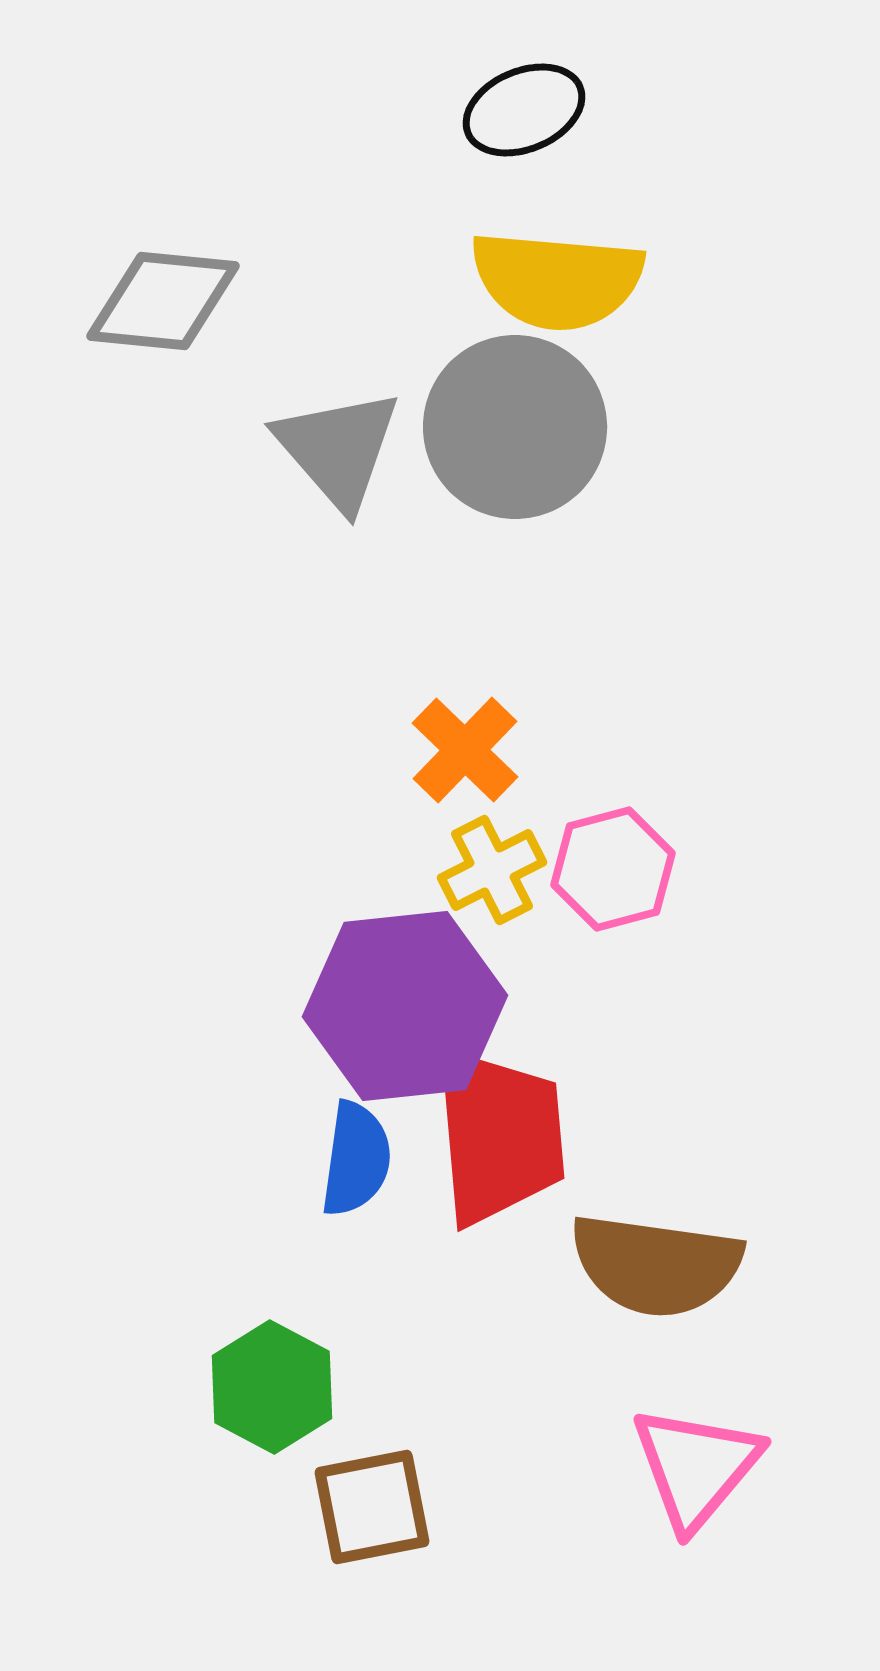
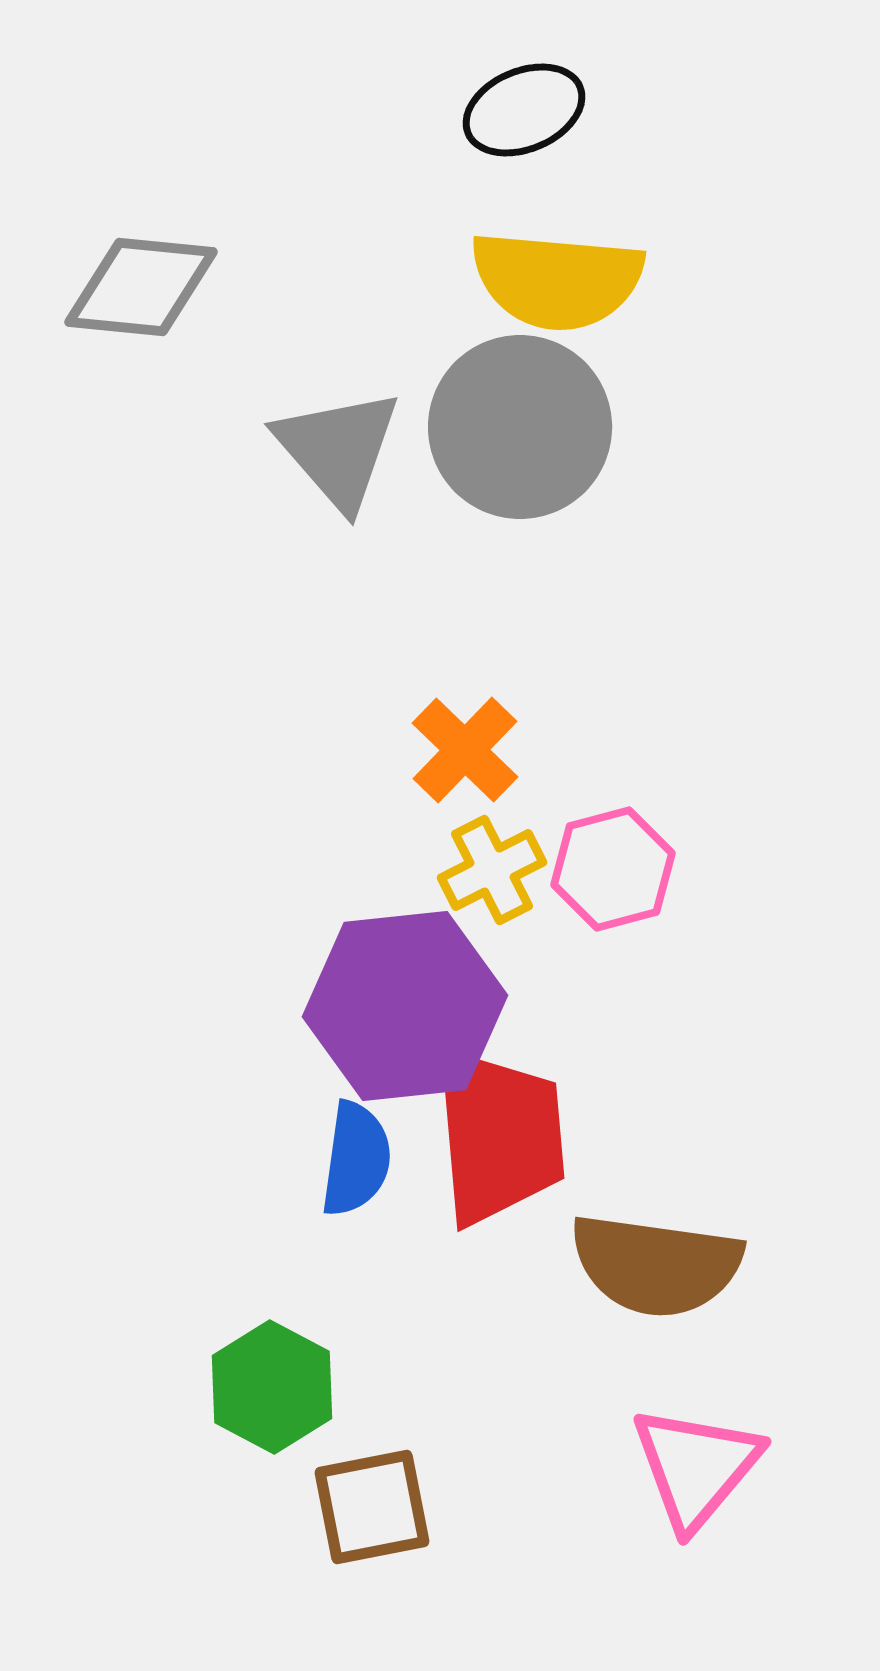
gray diamond: moved 22 px left, 14 px up
gray circle: moved 5 px right
